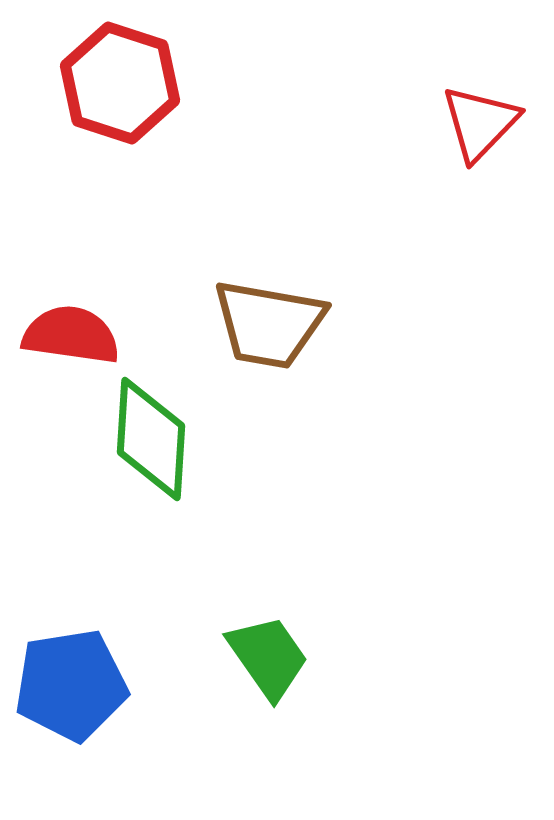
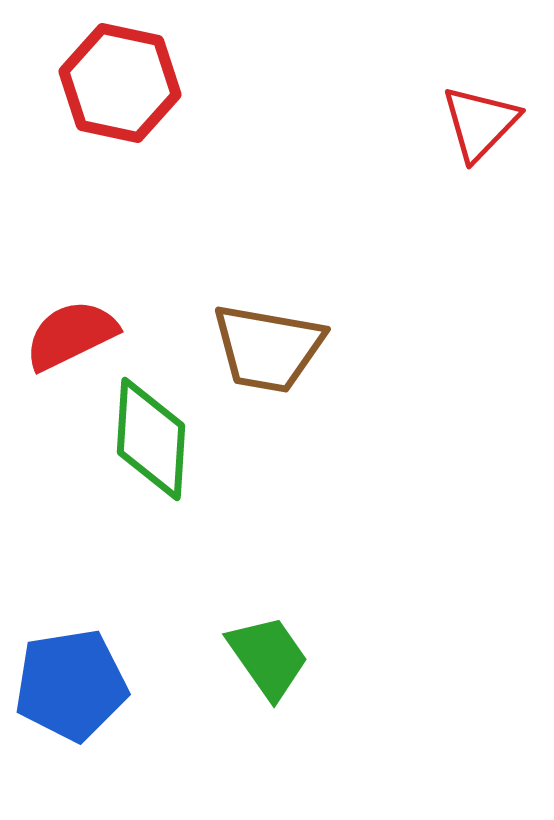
red hexagon: rotated 6 degrees counterclockwise
brown trapezoid: moved 1 px left, 24 px down
red semicircle: rotated 34 degrees counterclockwise
